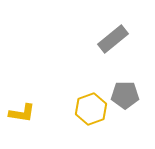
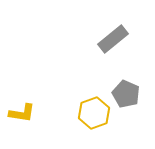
gray pentagon: moved 1 px right, 1 px up; rotated 24 degrees clockwise
yellow hexagon: moved 3 px right, 4 px down
